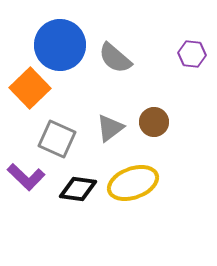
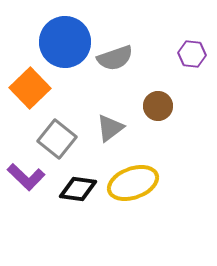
blue circle: moved 5 px right, 3 px up
gray semicircle: rotated 60 degrees counterclockwise
brown circle: moved 4 px right, 16 px up
gray square: rotated 15 degrees clockwise
